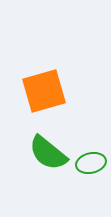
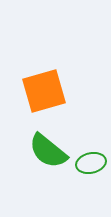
green semicircle: moved 2 px up
